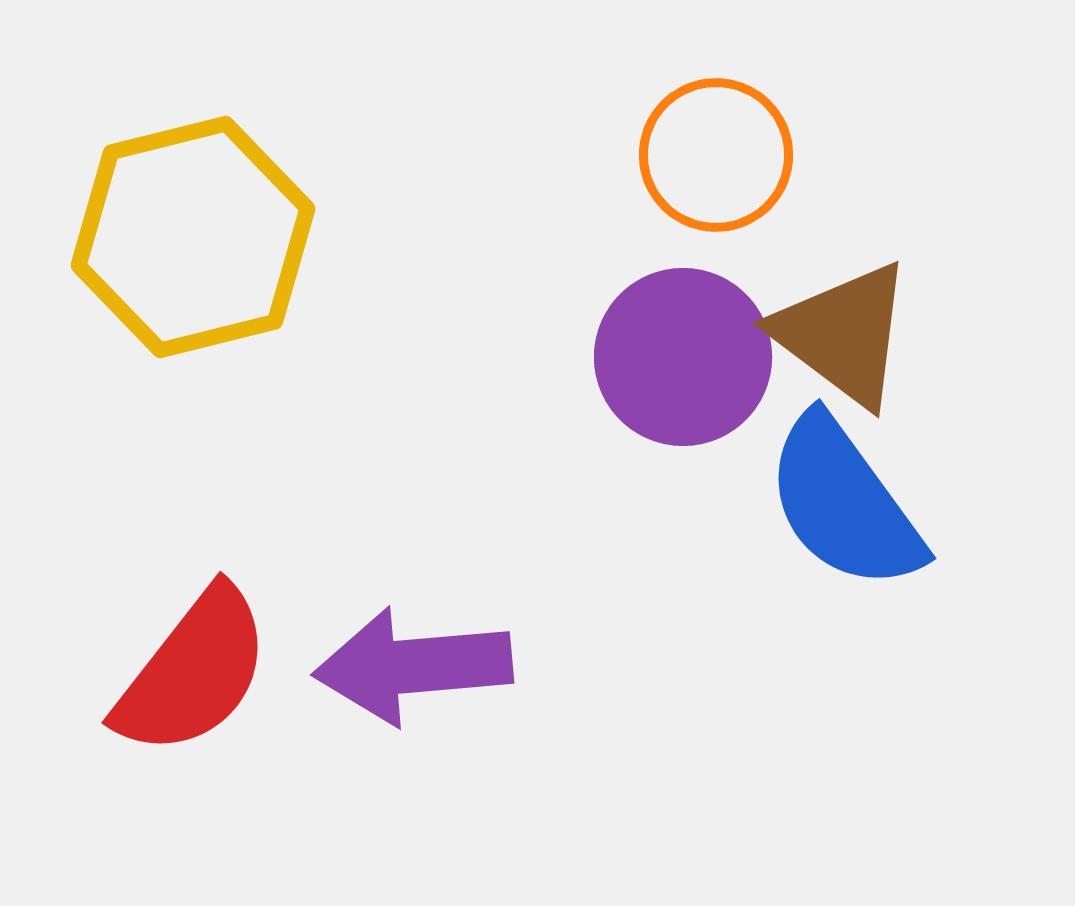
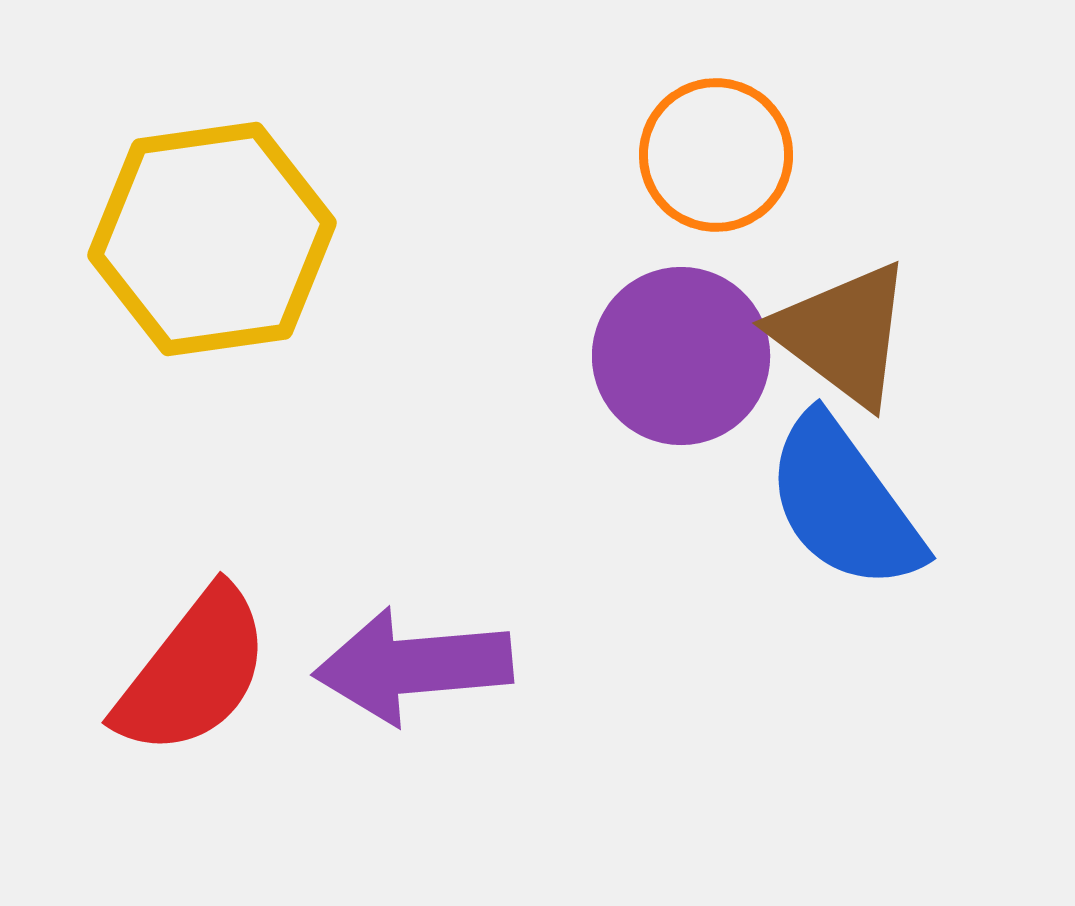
yellow hexagon: moved 19 px right, 2 px down; rotated 6 degrees clockwise
purple circle: moved 2 px left, 1 px up
